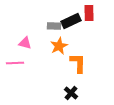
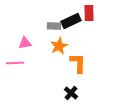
pink triangle: rotated 24 degrees counterclockwise
